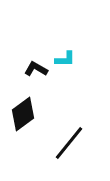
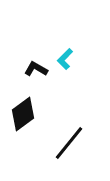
cyan L-shape: rotated 135 degrees clockwise
